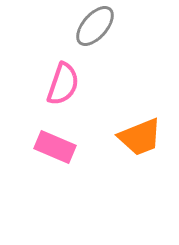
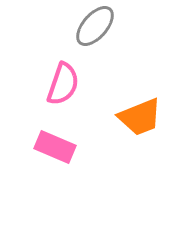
orange trapezoid: moved 20 px up
